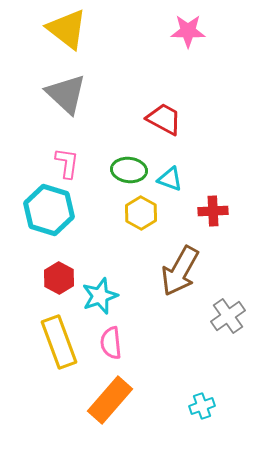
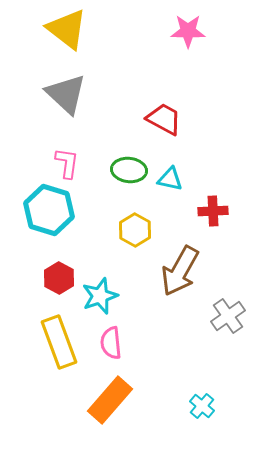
cyan triangle: rotated 8 degrees counterclockwise
yellow hexagon: moved 6 px left, 17 px down
cyan cross: rotated 30 degrees counterclockwise
